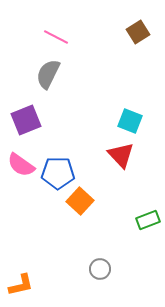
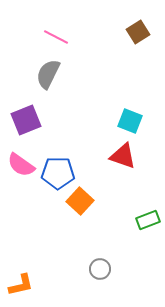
red triangle: moved 2 px right, 1 px down; rotated 28 degrees counterclockwise
